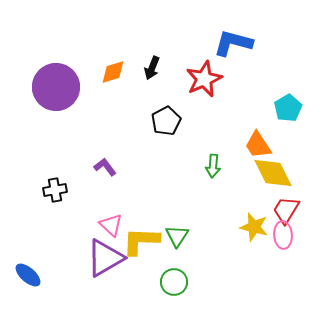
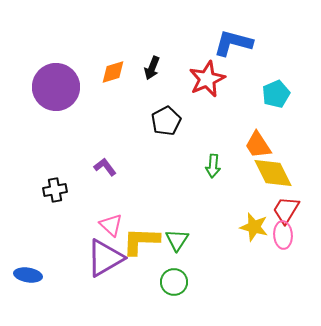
red star: moved 3 px right
cyan pentagon: moved 12 px left, 14 px up; rotated 8 degrees clockwise
green triangle: moved 4 px down
blue ellipse: rotated 32 degrees counterclockwise
